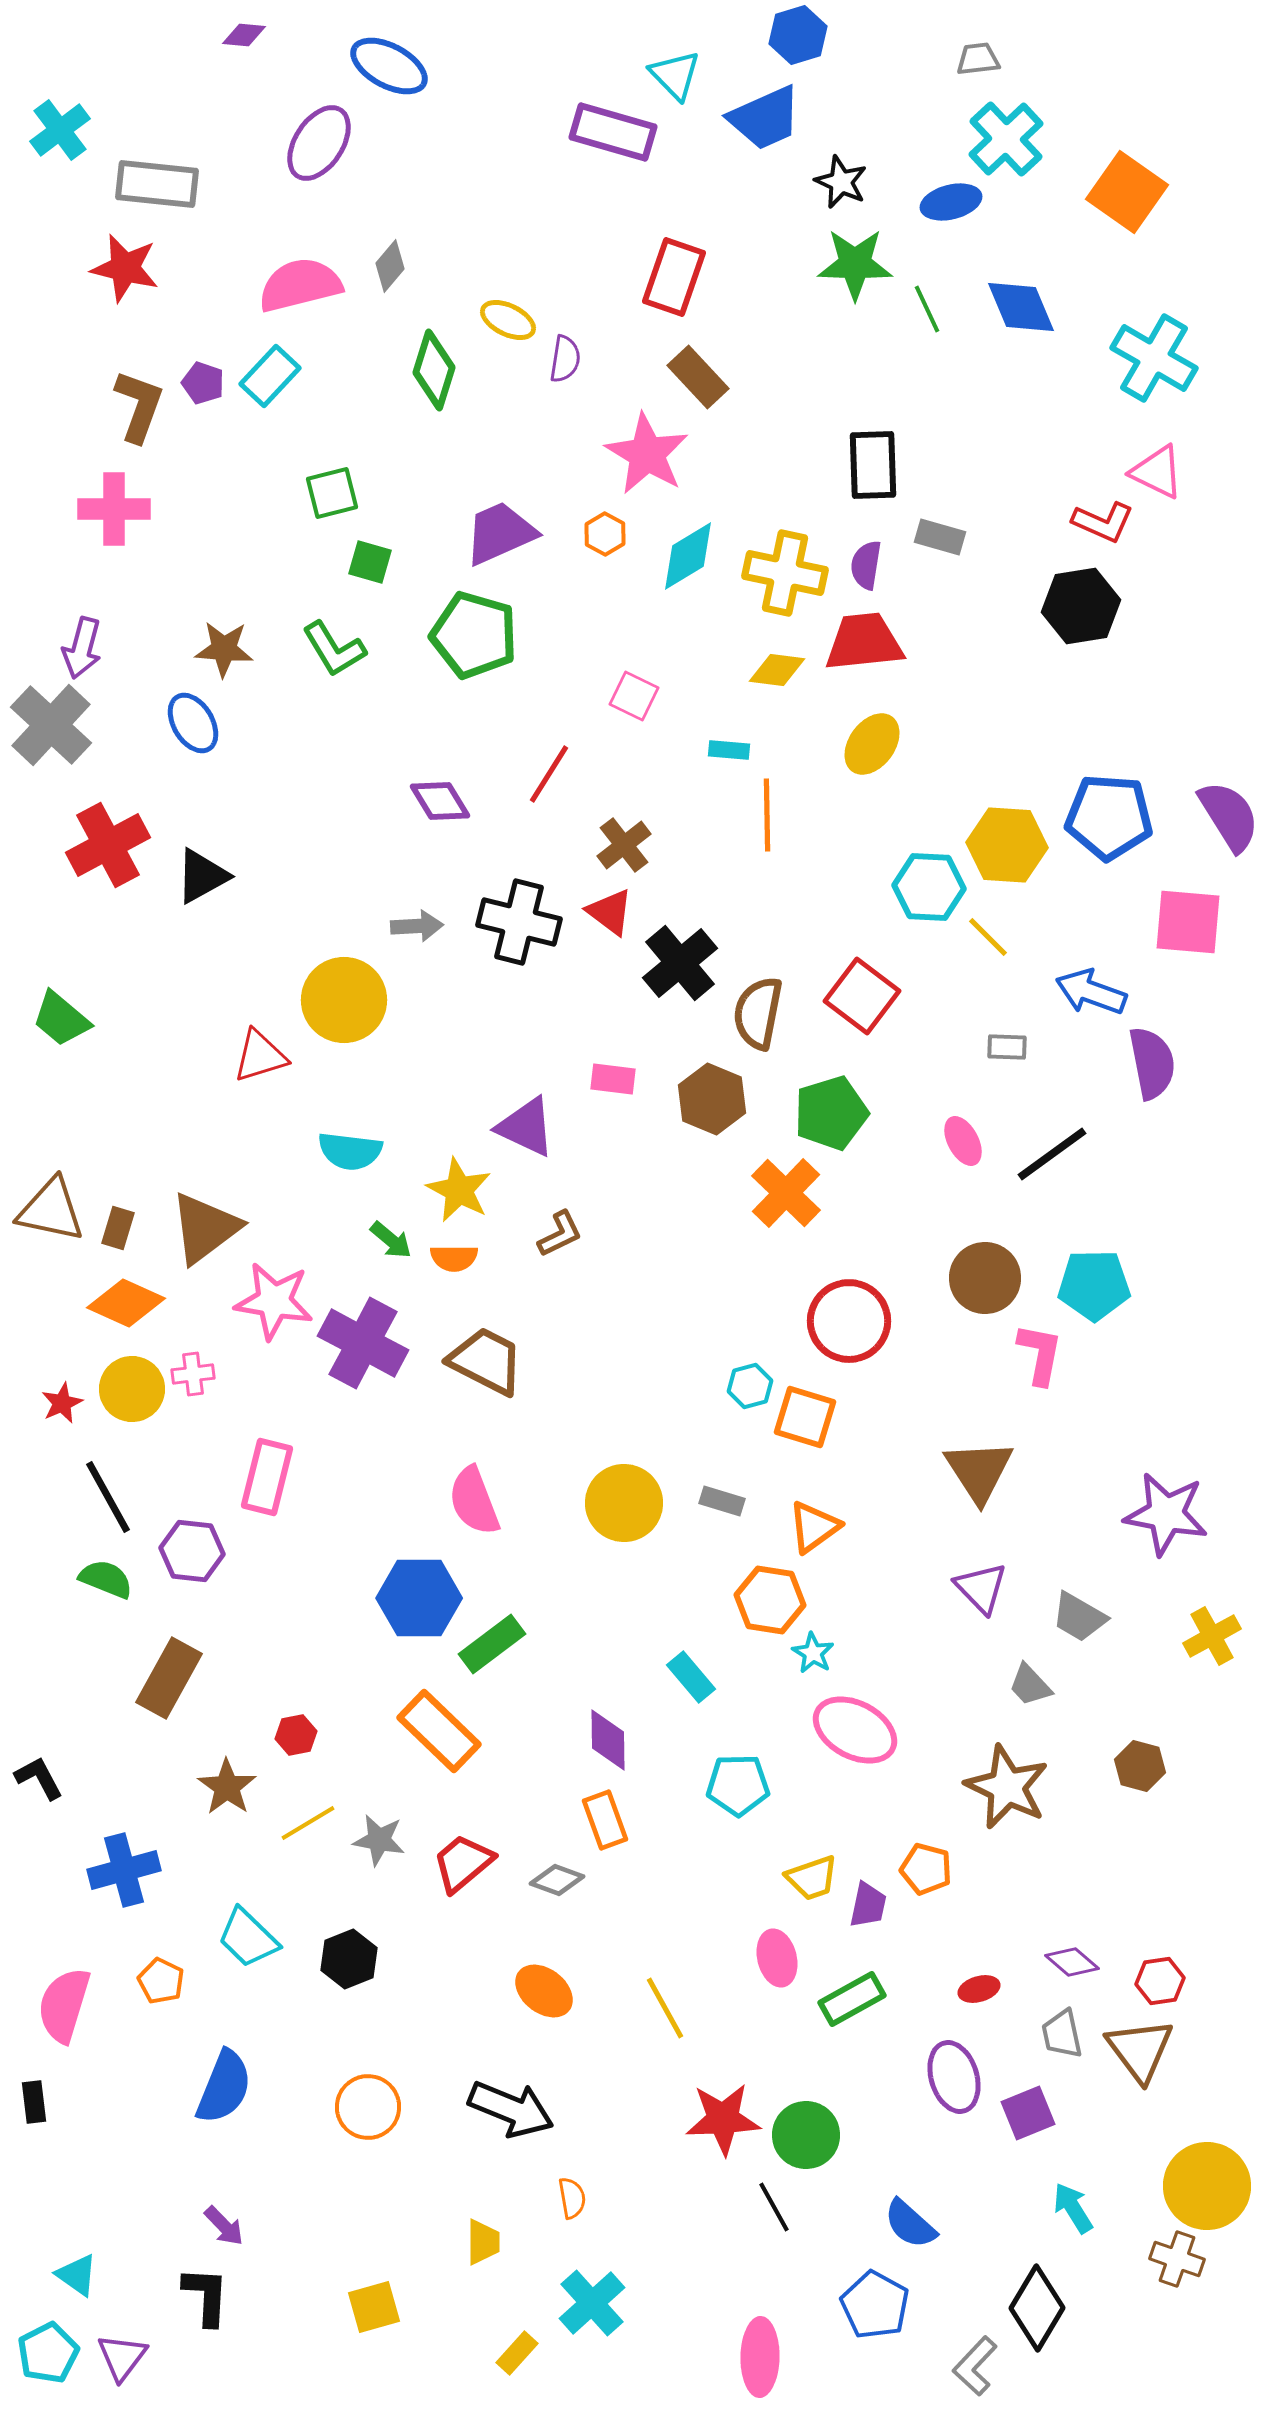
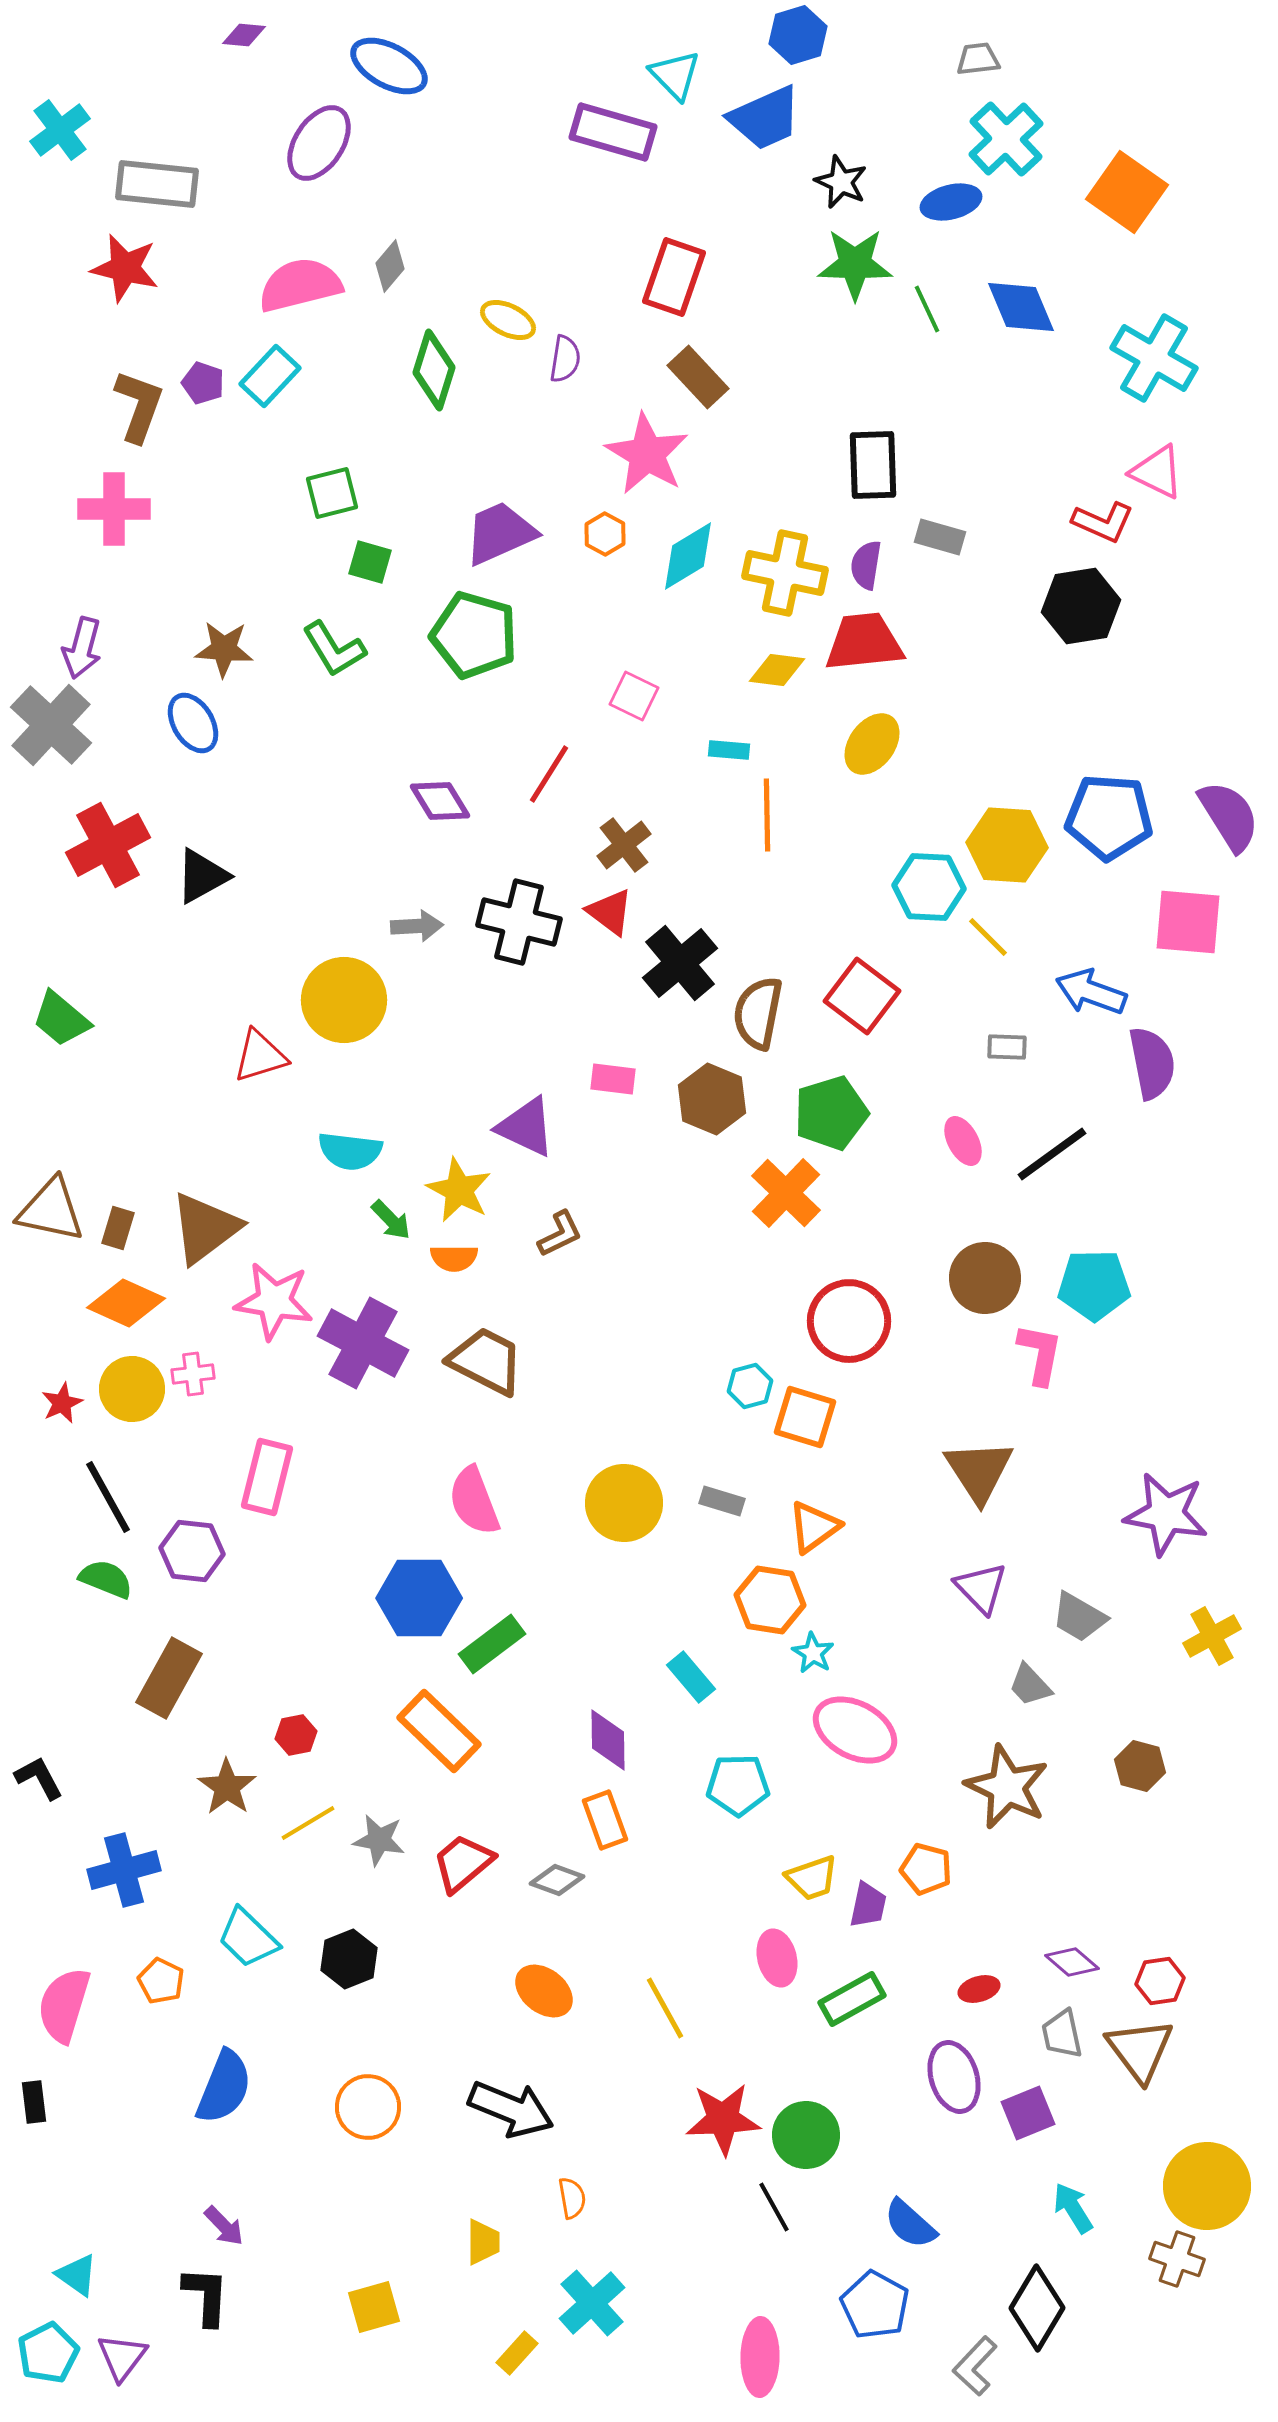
green arrow at (391, 1240): moved 20 px up; rotated 6 degrees clockwise
